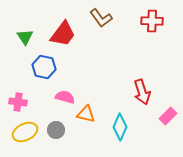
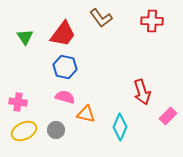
blue hexagon: moved 21 px right
yellow ellipse: moved 1 px left, 1 px up
